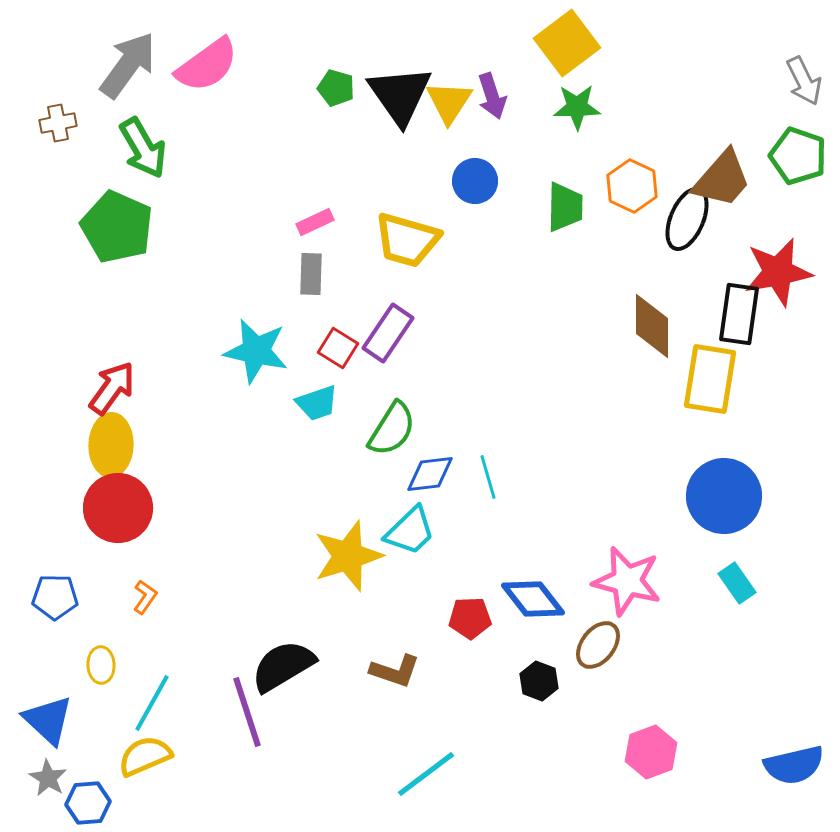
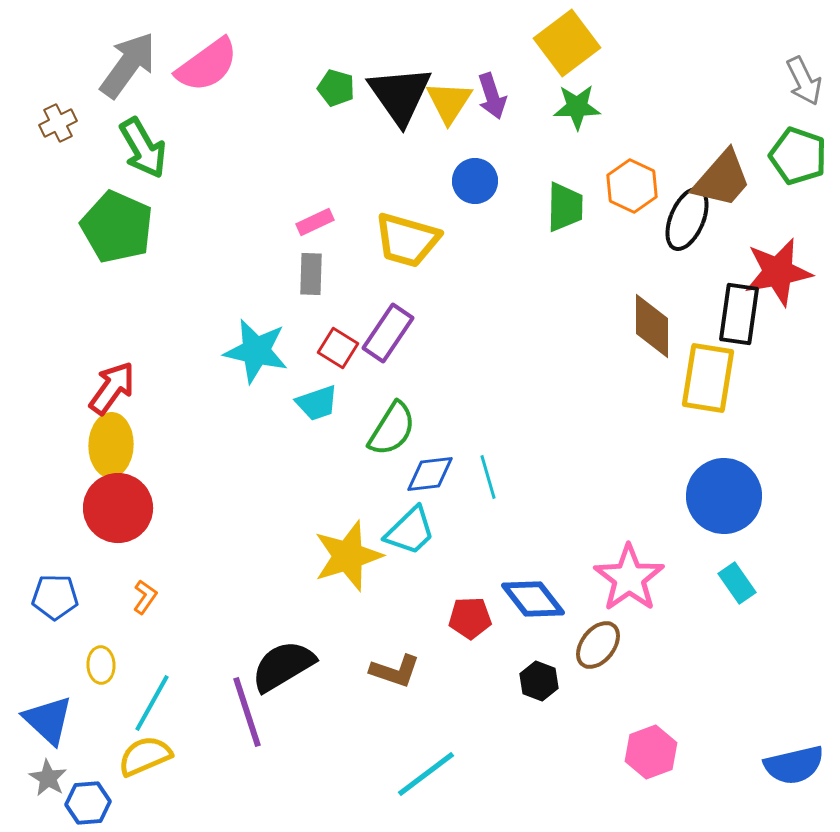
brown cross at (58, 123): rotated 15 degrees counterclockwise
yellow rectangle at (710, 379): moved 2 px left, 1 px up
pink star at (627, 581): moved 2 px right, 3 px up; rotated 22 degrees clockwise
